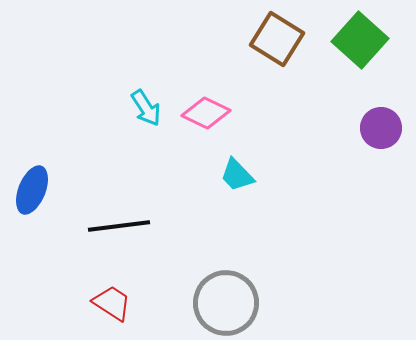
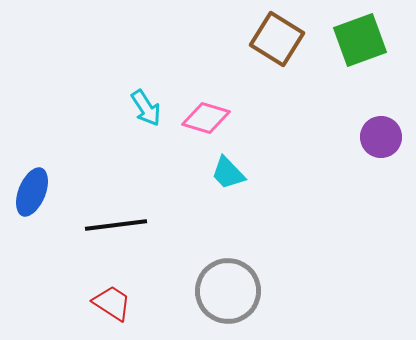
green square: rotated 28 degrees clockwise
pink diamond: moved 5 px down; rotated 9 degrees counterclockwise
purple circle: moved 9 px down
cyan trapezoid: moved 9 px left, 2 px up
blue ellipse: moved 2 px down
black line: moved 3 px left, 1 px up
gray circle: moved 2 px right, 12 px up
